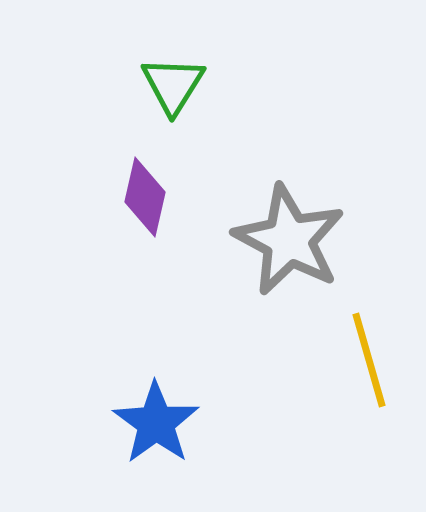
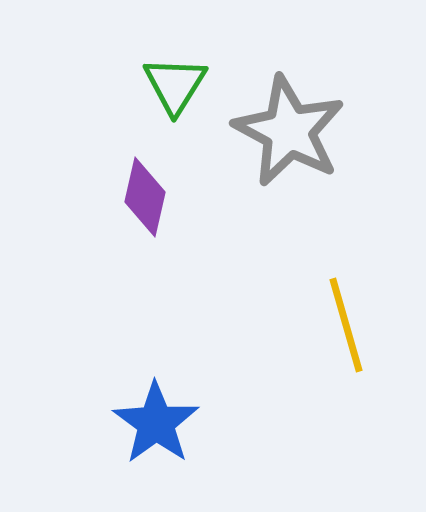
green triangle: moved 2 px right
gray star: moved 109 px up
yellow line: moved 23 px left, 35 px up
